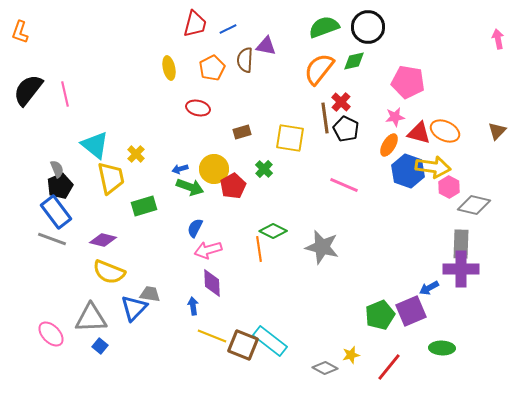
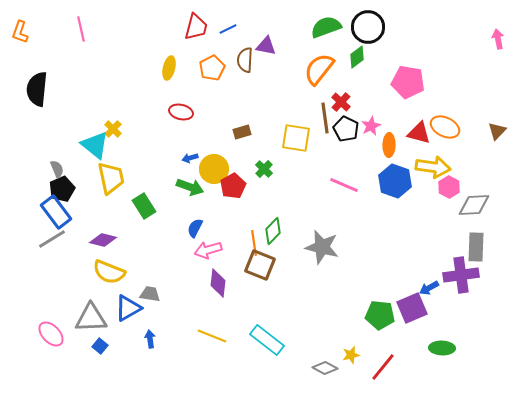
red trapezoid at (195, 24): moved 1 px right, 3 px down
green semicircle at (324, 27): moved 2 px right
green diamond at (354, 61): moved 3 px right, 4 px up; rotated 25 degrees counterclockwise
yellow ellipse at (169, 68): rotated 25 degrees clockwise
black semicircle at (28, 90): moved 9 px right, 1 px up; rotated 32 degrees counterclockwise
pink line at (65, 94): moved 16 px right, 65 px up
red ellipse at (198, 108): moved 17 px left, 4 px down
pink star at (395, 117): moved 24 px left, 9 px down; rotated 18 degrees counterclockwise
orange ellipse at (445, 131): moved 4 px up
yellow square at (290, 138): moved 6 px right
orange ellipse at (389, 145): rotated 30 degrees counterclockwise
yellow cross at (136, 154): moved 23 px left, 25 px up
blue arrow at (180, 169): moved 10 px right, 11 px up
blue hexagon at (408, 171): moved 13 px left, 10 px down
black pentagon at (60, 186): moved 2 px right, 3 px down
gray diamond at (474, 205): rotated 16 degrees counterclockwise
green rectangle at (144, 206): rotated 75 degrees clockwise
green diamond at (273, 231): rotated 72 degrees counterclockwise
gray line at (52, 239): rotated 52 degrees counterclockwise
gray rectangle at (461, 244): moved 15 px right, 3 px down
orange line at (259, 249): moved 5 px left, 6 px up
purple cross at (461, 269): moved 6 px down; rotated 8 degrees counterclockwise
purple diamond at (212, 283): moved 6 px right; rotated 8 degrees clockwise
blue arrow at (193, 306): moved 43 px left, 33 px down
blue triangle at (134, 308): moved 6 px left; rotated 16 degrees clockwise
purple square at (411, 311): moved 1 px right, 3 px up
green pentagon at (380, 315): rotated 28 degrees clockwise
cyan rectangle at (270, 341): moved 3 px left, 1 px up
brown square at (243, 345): moved 17 px right, 80 px up
red line at (389, 367): moved 6 px left
